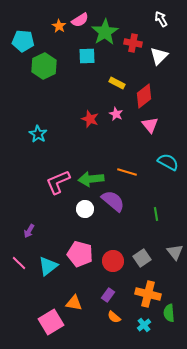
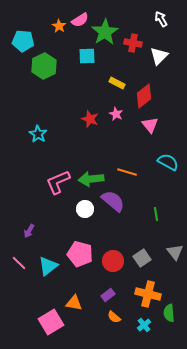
purple rectangle: rotated 16 degrees clockwise
